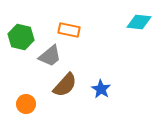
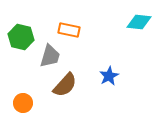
gray trapezoid: rotated 35 degrees counterclockwise
blue star: moved 8 px right, 13 px up; rotated 12 degrees clockwise
orange circle: moved 3 px left, 1 px up
